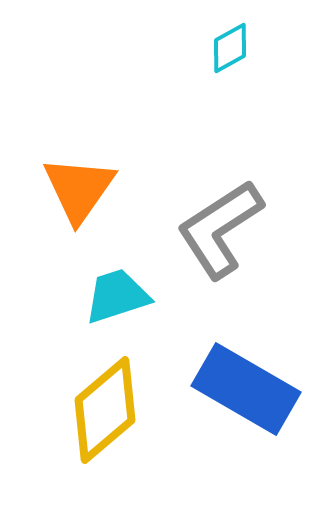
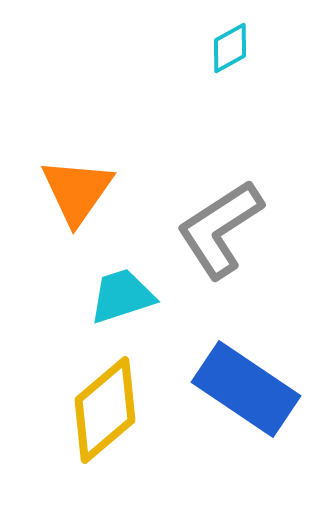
orange triangle: moved 2 px left, 2 px down
cyan trapezoid: moved 5 px right
blue rectangle: rotated 4 degrees clockwise
